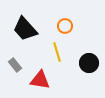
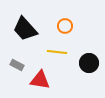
yellow line: rotated 66 degrees counterclockwise
gray rectangle: moved 2 px right; rotated 24 degrees counterclockwise
